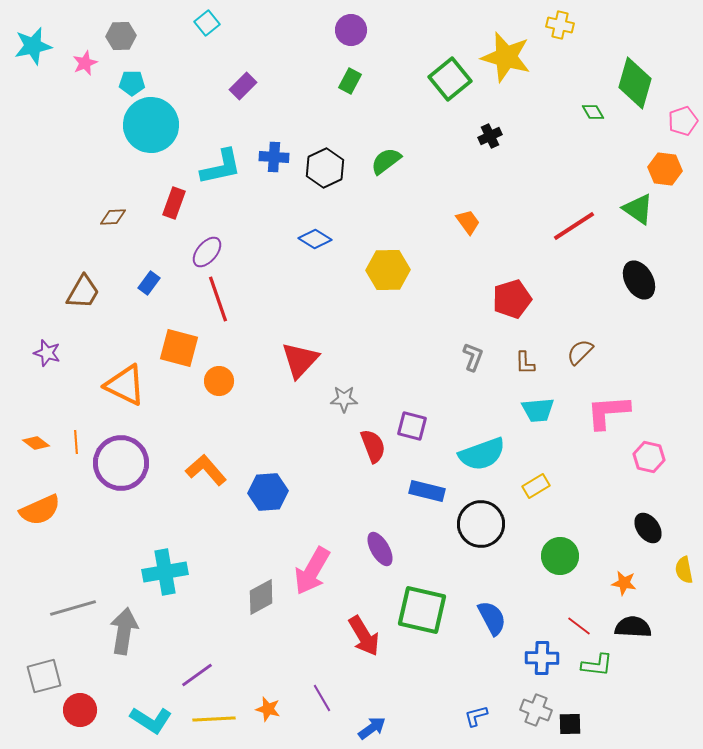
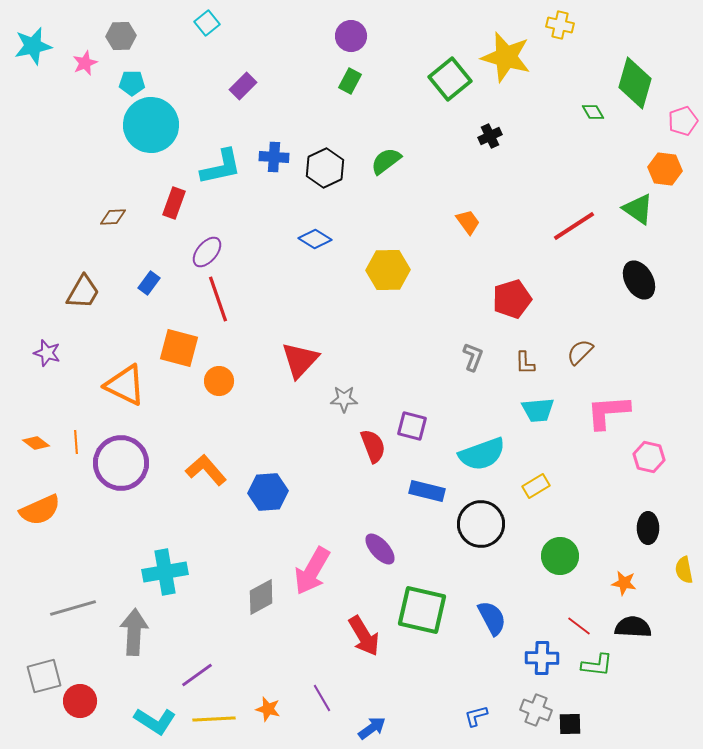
purple circle at (351, 30): moved 6 px down
black ellipse at (648, 528): rotated 36 degrees clockwise
purple ellipse at (380, 549): rotated 12 degrees counterclockwise
gray arrow at (124, 631): moved 10 px right, 1 px down; rotated 6 degrees counterclockwise
red circle at (80, 710): moved 9 px up
cyan L-shape at (151, 720): moved 4 px right, 1 px down
